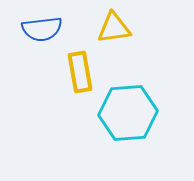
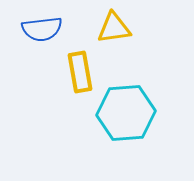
cyan hexagon: moved 2 px left
